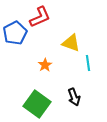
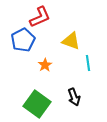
blue pentagon: moved 8 px right, 7 px down
yellow triangle: moved 2 px up
